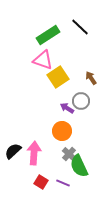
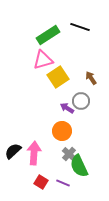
black line: rotated 24 degrees counterclockwise
pink triangle: rotated 35 degrees counterclockwise
